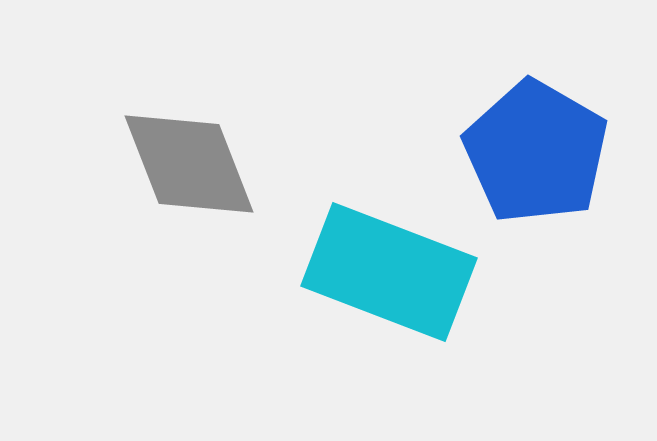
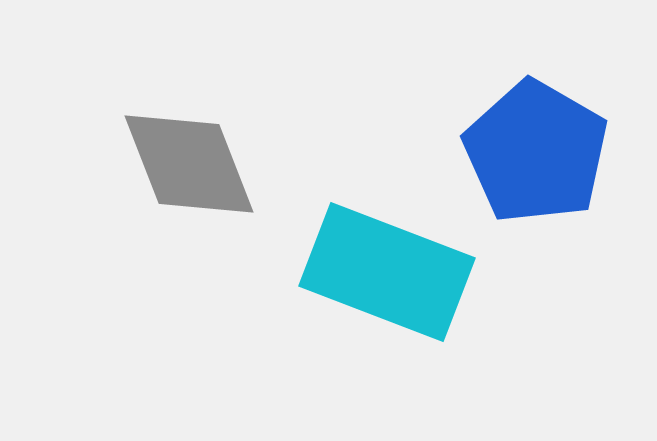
cyan rectangle: moved 2 px left
